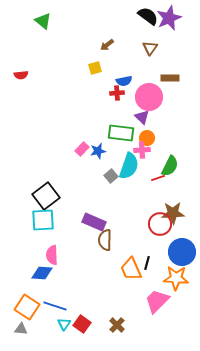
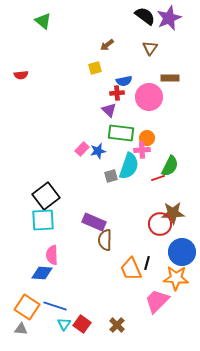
black semicircle: moved 3 px left
purple triangle: moved 33 px left, 7 px up
gray square: rotated 24 degrees clockwise
